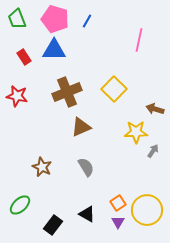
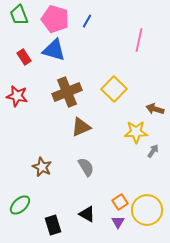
green trapezoid: moved 2 px right, 4 px up
blue triangle: rotated 15 degrees clockwise
orange square: moved 2 px right, 1 px up
black rectangle: rotated 54 degrees counterclockwise
